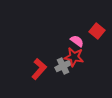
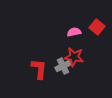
red square: moved 4 px up
pink semicircle: moved 3 px left, 9 px up; rotated 48 degrees counterclockwise
red L-shape: rotated 35 degrees counterclockwise
